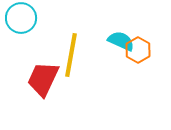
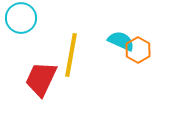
red trapezoid: moved 2 px left
